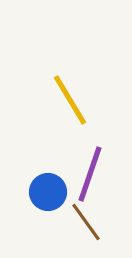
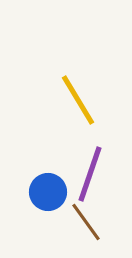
yellow line: moved 8 px right
